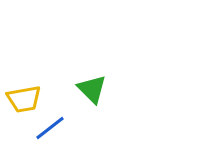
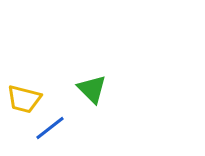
yellow trapezoid: rotated 24 degrees clockwise
